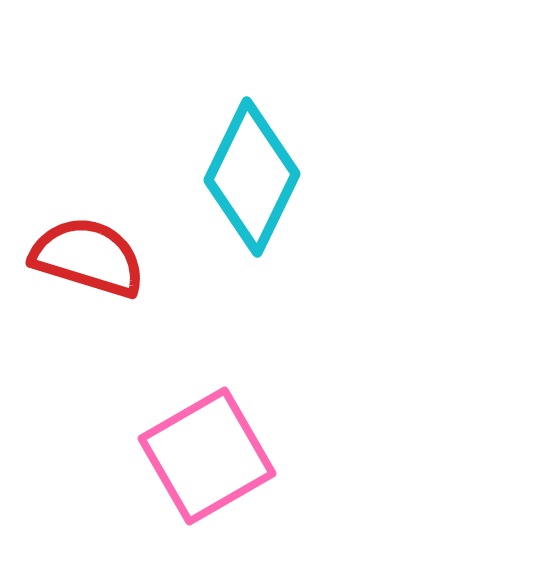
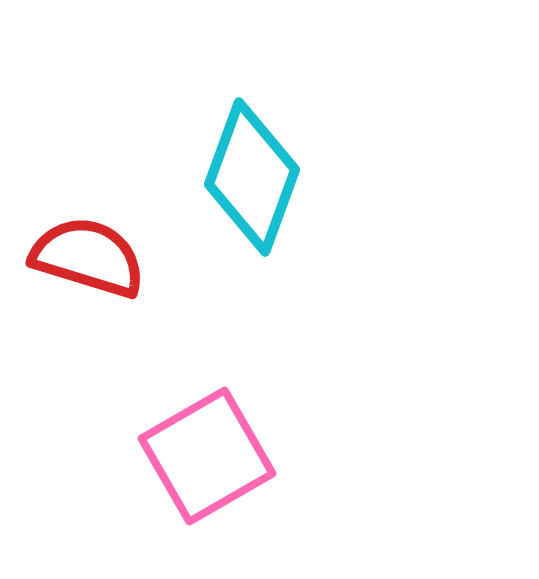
cyan diamond: rotated 6 degrees counterclockwise
